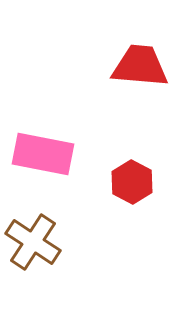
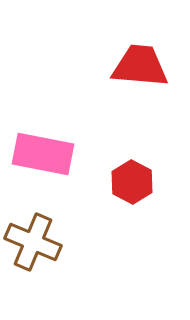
brown cross: rotated 10 degrees counterclockwise
